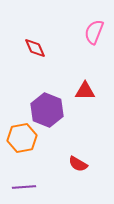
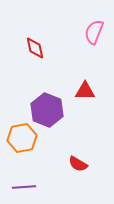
red diamond: rotated 10 degrees clockwise
